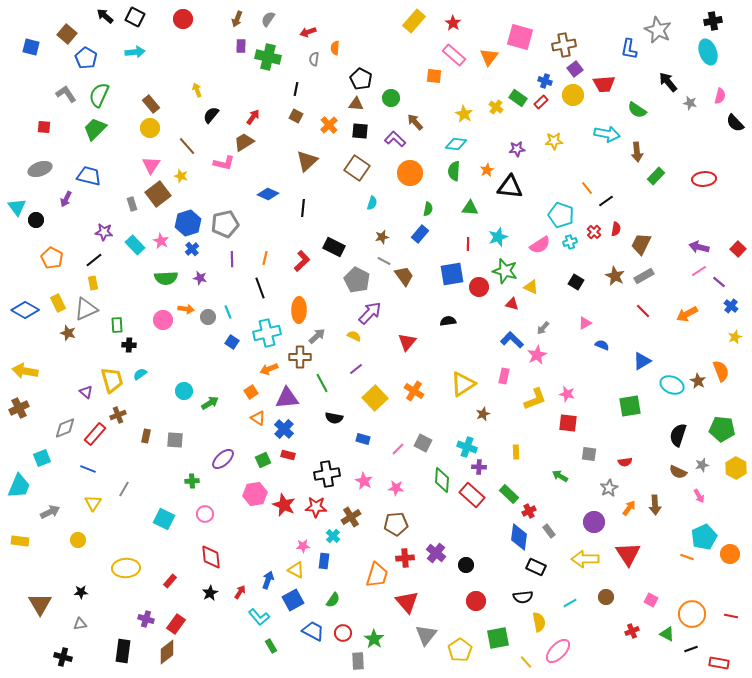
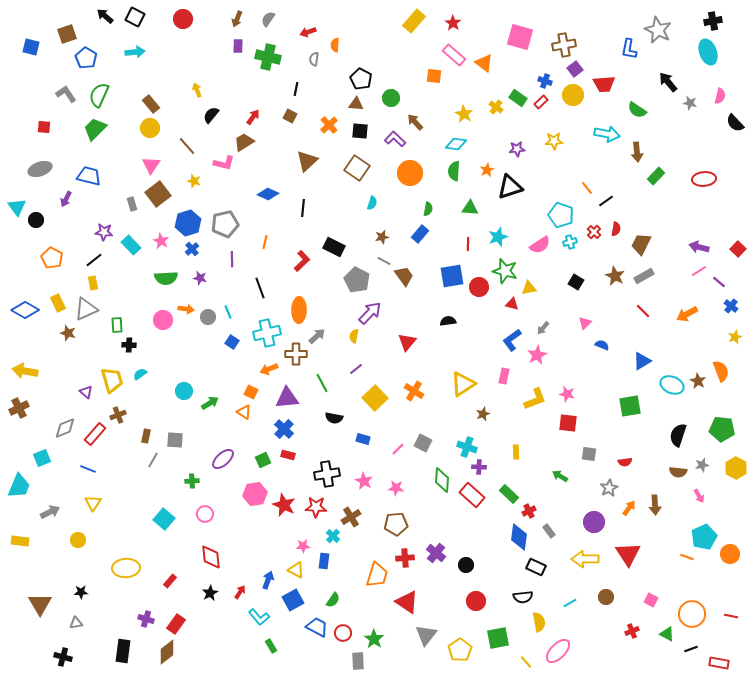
brown square at (67, 34): rotated 30 degrees clockwise
purple rectangle at (241, 46): moved 3 px left
orange semicircle at (335, 48): moved 3 px up
orange triangle at (489, 57): moved 5 px left, 6 px down; rotated 30 degrees counterclockwise
brown square at (296, 116): moved 6 px left
yellow star at (181, 176): moved 13 px right, 5 px down
black triangle at (510, 187): rotated 24 degrees counterclockwise
cyan rectangle at (135, 245): moved 4 px left
orange line at (265, 258): moved 16 px up
blue square at (452, 274): moved 2 px down
yellow triangle at (531, 287): moved 2 px left, 1 px down; rotated 35 degrees counterclockwise
pink triangle at (585, 323): rotated 16 degrees counterclockwise
yellow semicircle at (354, 336): rotated 104 degrees counterclockwise
blue L-shape at (512, 340): rotated 80 degrees counterclockwise
brown cross at (300, 357): moved 4 px left, 3 px up
orange square at (251, 392): rotated 32 degrees counterclockwise
orange triangle at (258, 418): moved 14 px left, 6 px up
brown semicircle at (678, 472): rotated 18 degrees counterclockwise
gray line at (124, 489): moved 29 px right, 29 px up
cyan square at (164, 519): rotated 15 degrees clockwise
red triangle at (407, 602): rotated 15 degrees counterclockwise
gray triangle at (80, 624): moved 4 px left, 1 px up
blue trapezoid at (313, 631): moved 4 px right, 4 px up
